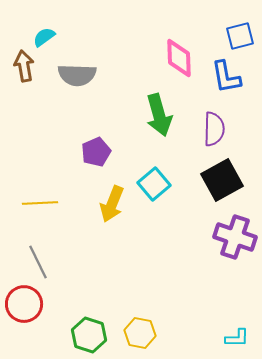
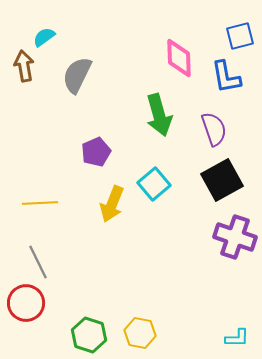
gray semicircle: rotated 114 degrees clockwise
purple semicircle: rotated 20 degrees counterclockwise
red circle: moved 2 px right, 1 px up
